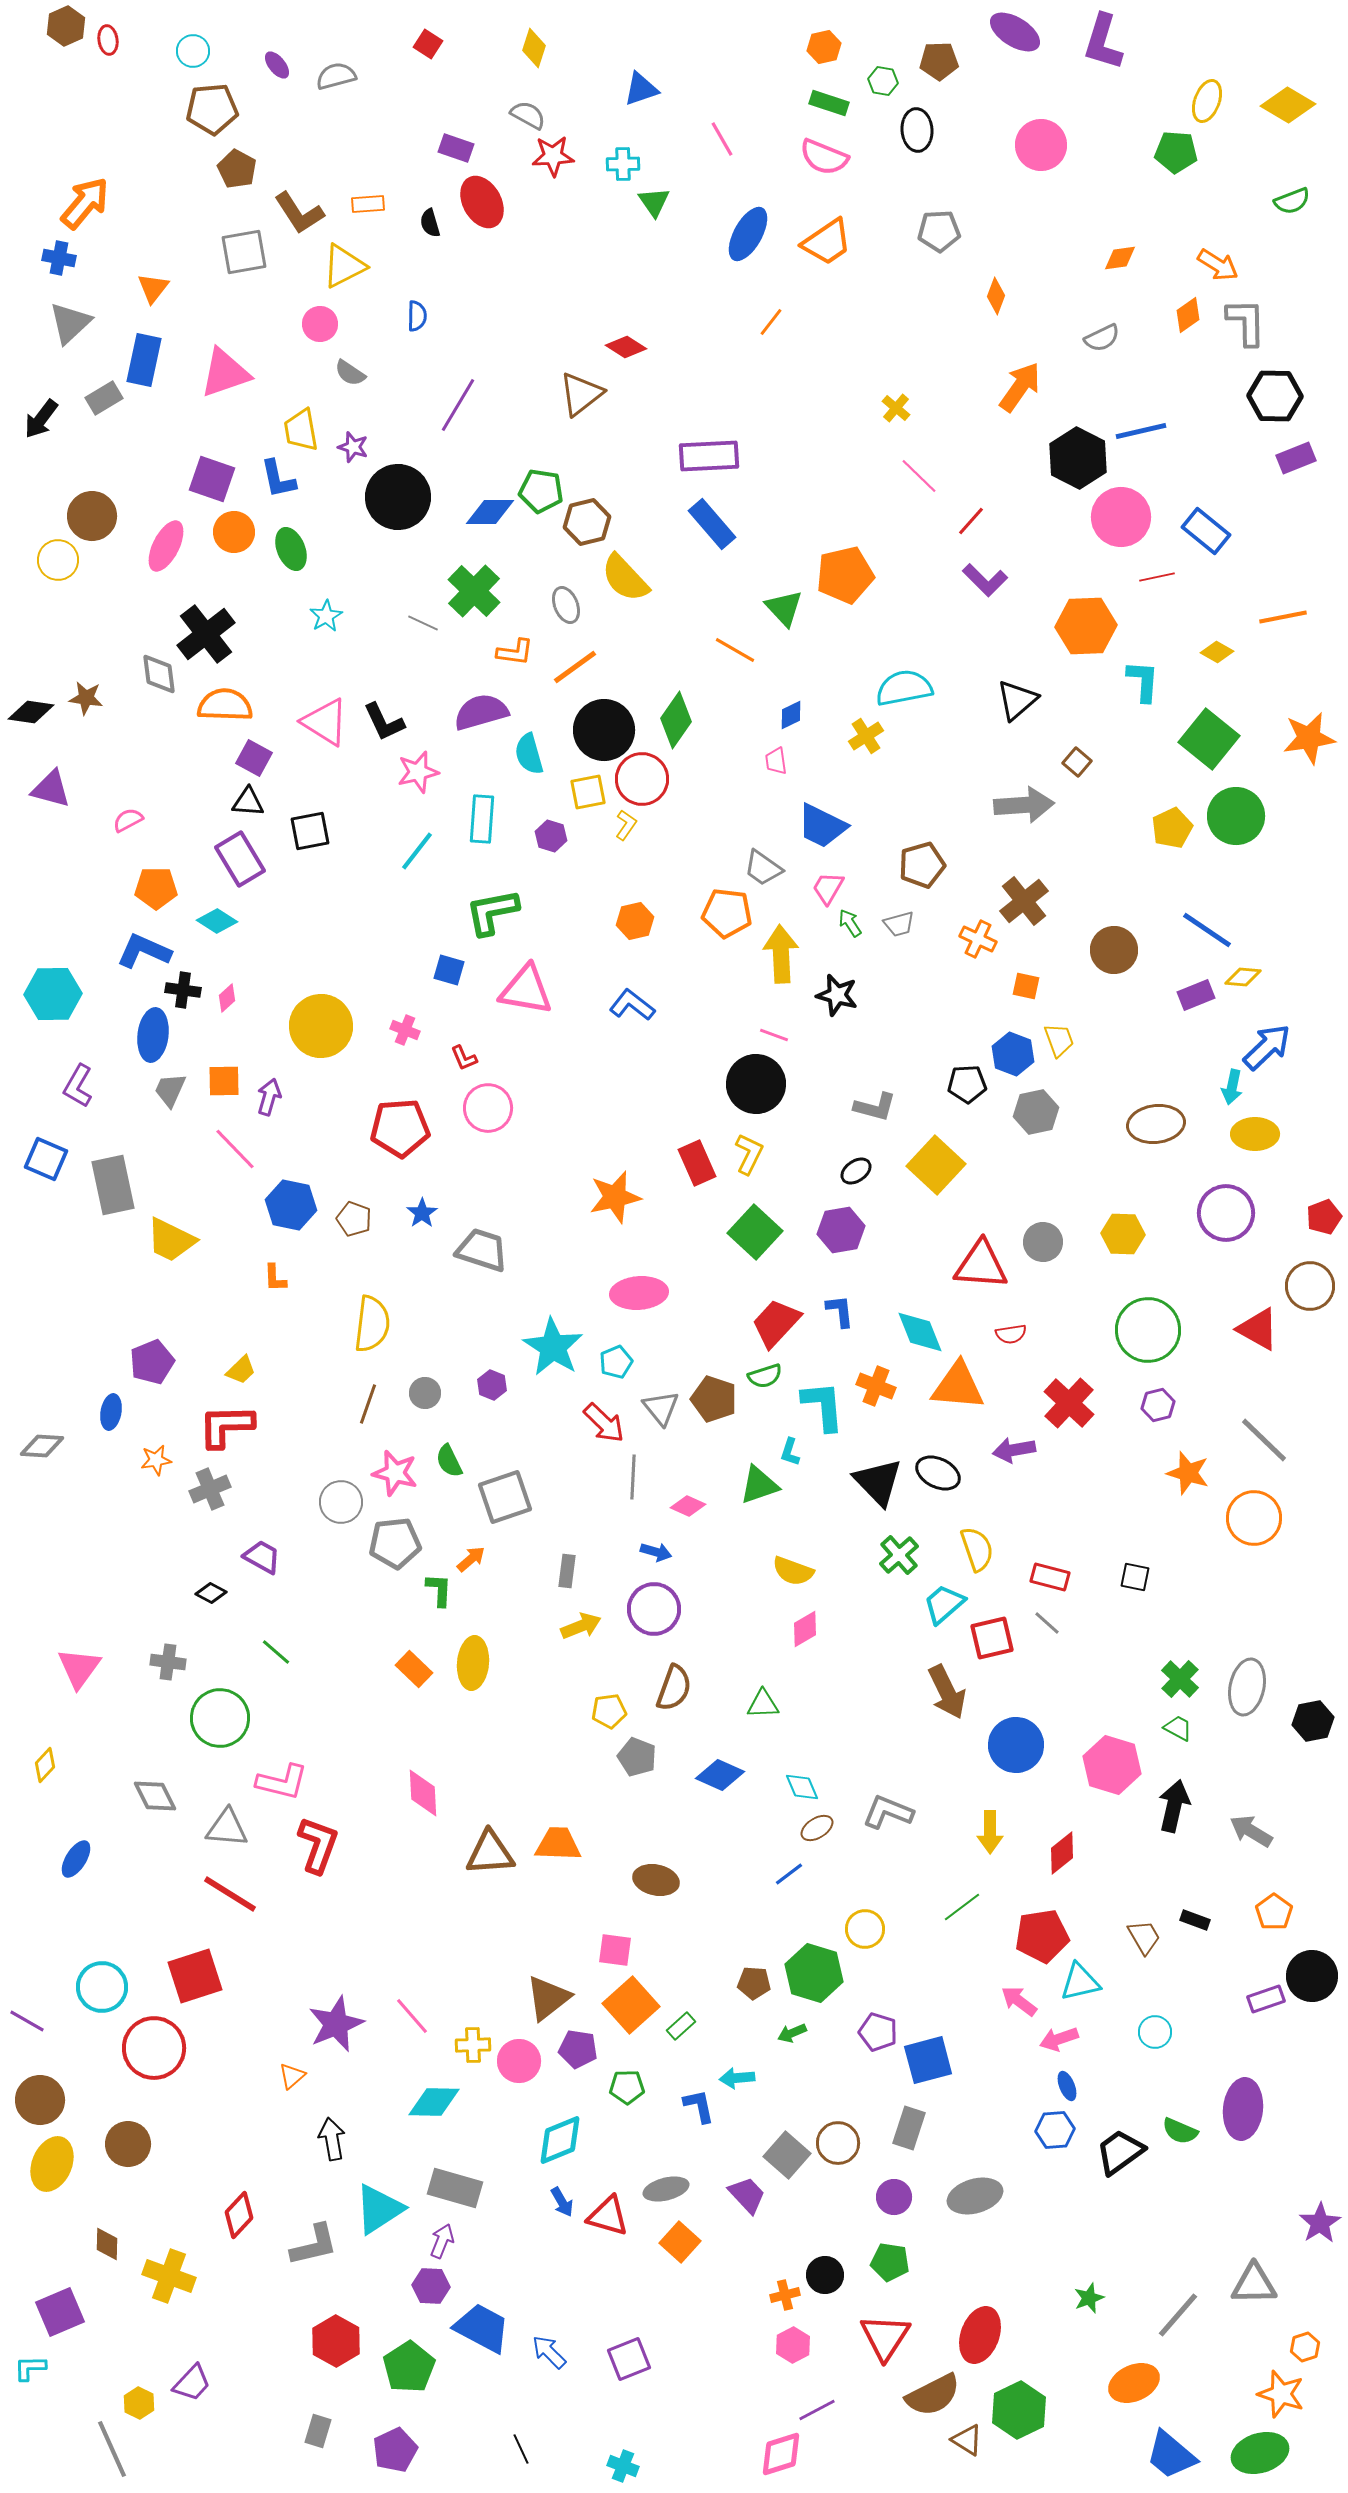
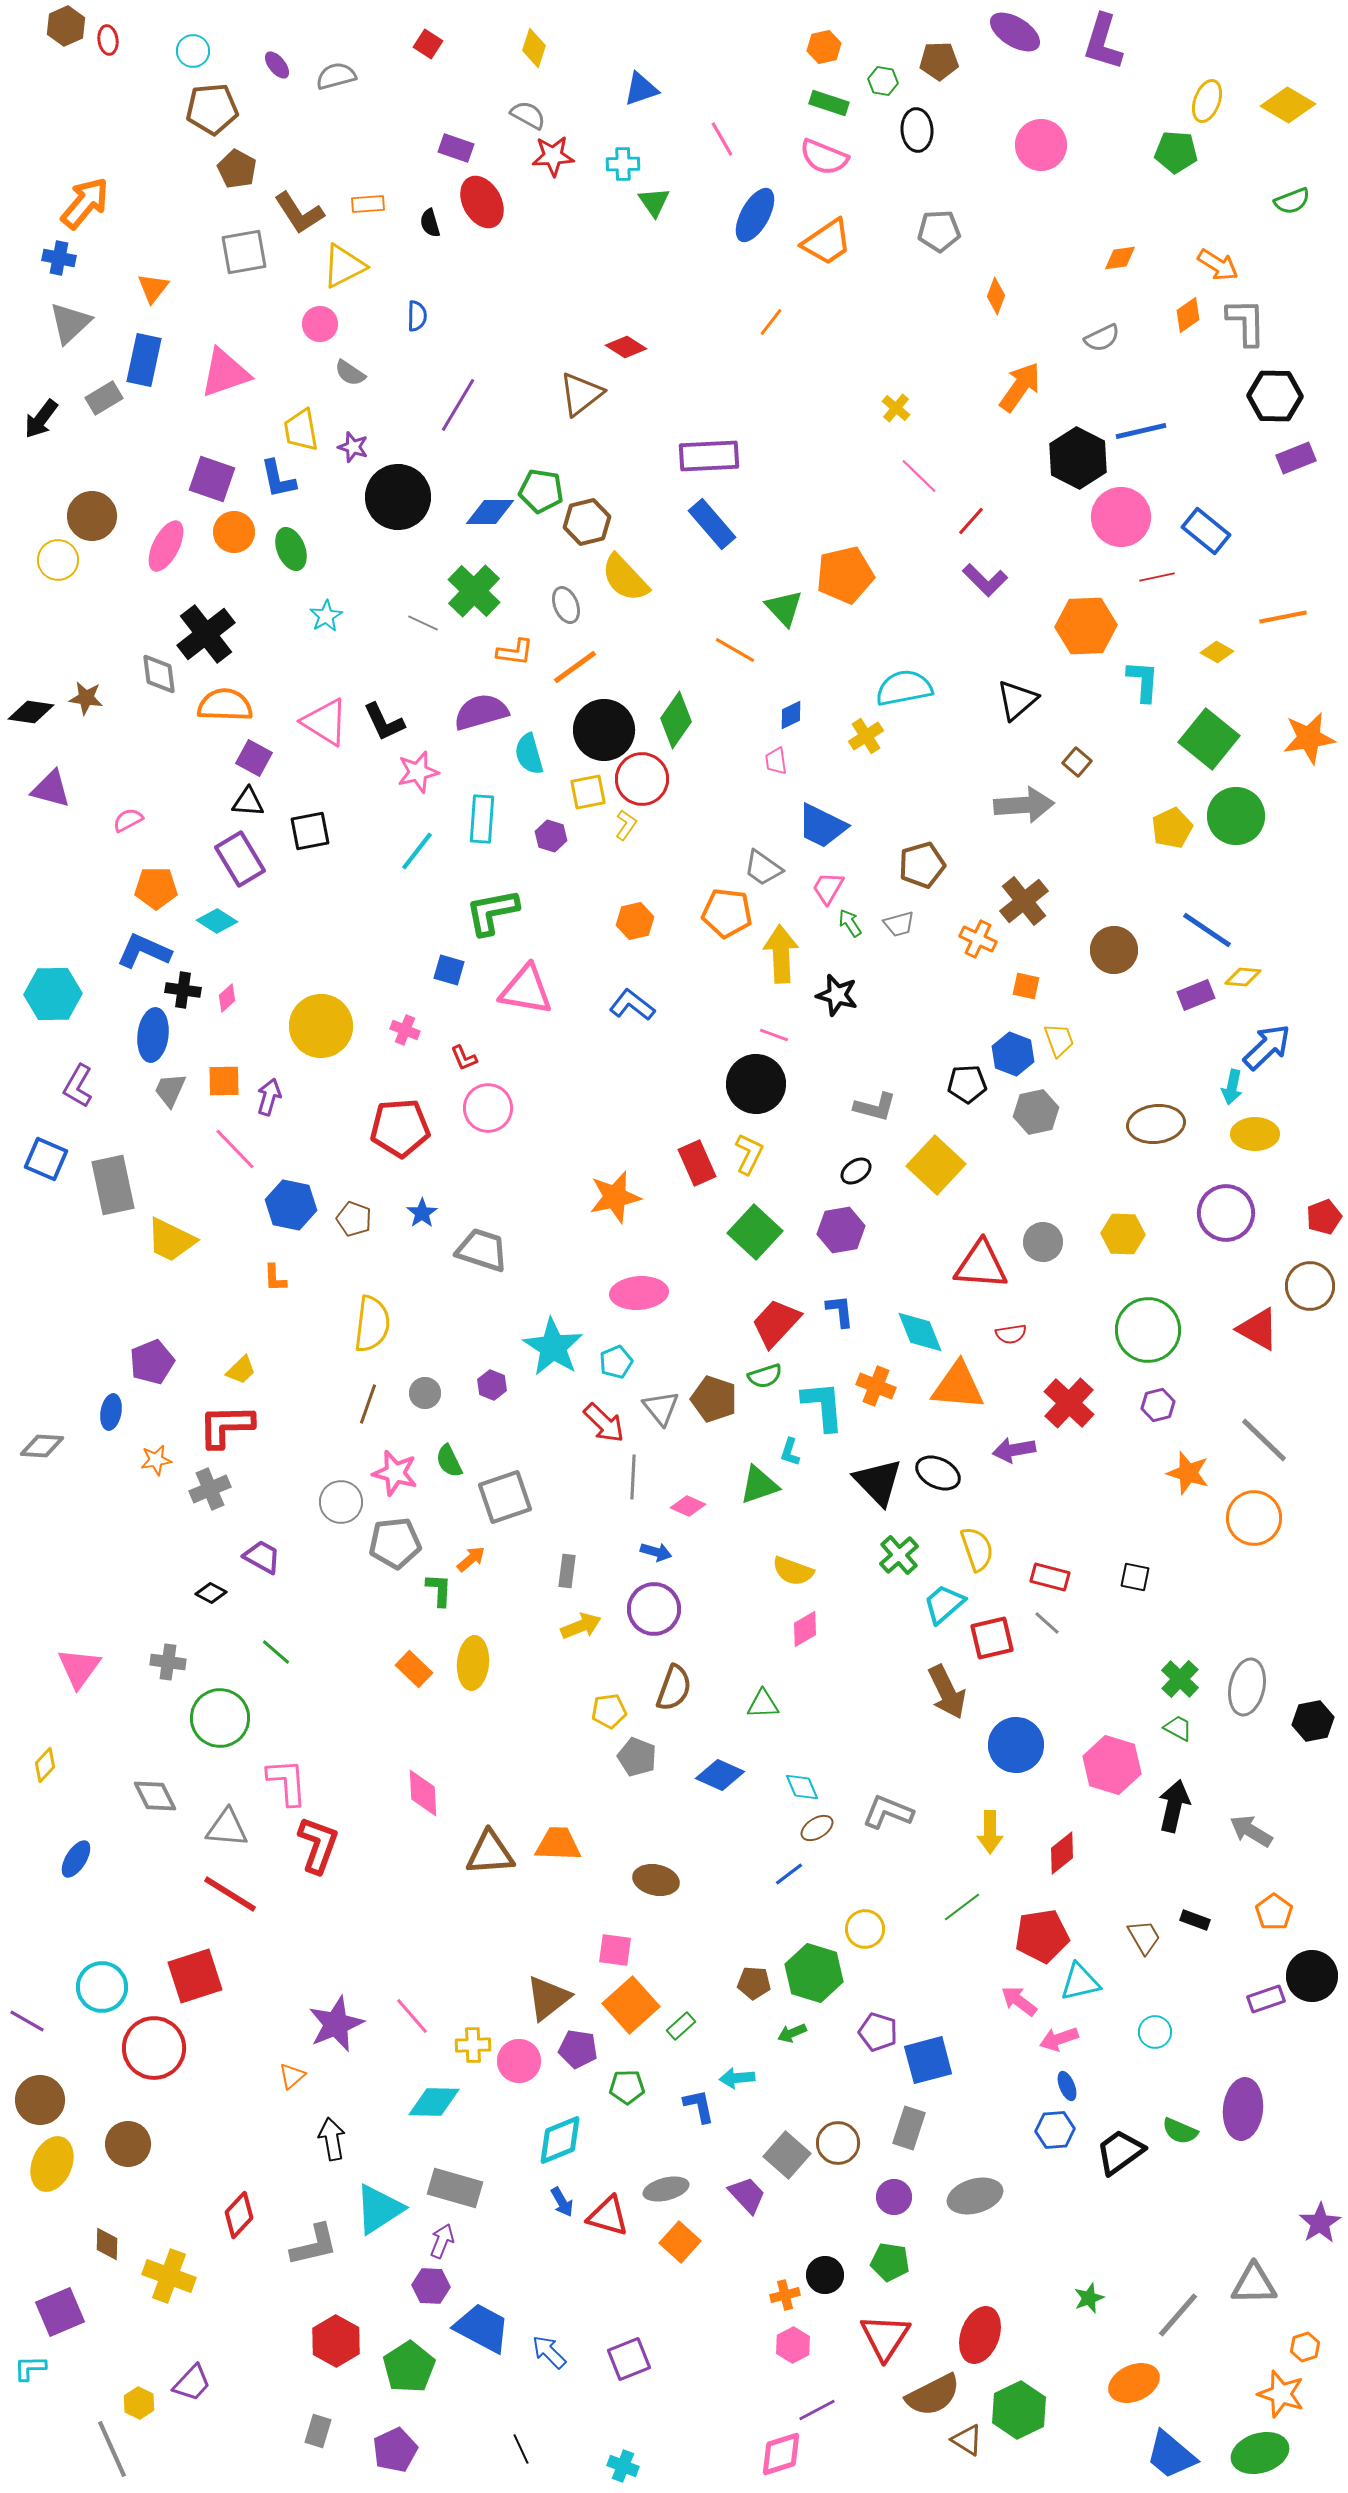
blue ellipse at (748, 234): moved 7 px right, 19 px up
pink L-shape at (282, 1782): moved 5 px right; rotated 108 degrees counterclockwise
